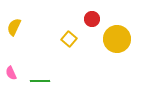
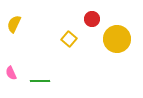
yellow semicircle: moved 3 px up
